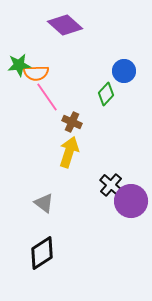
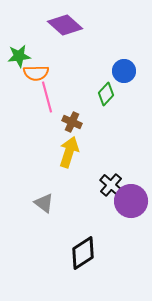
green star: moved 9 px up
pink line: rotated 20 degrees clockwise
black diamond: moved 41 px right
